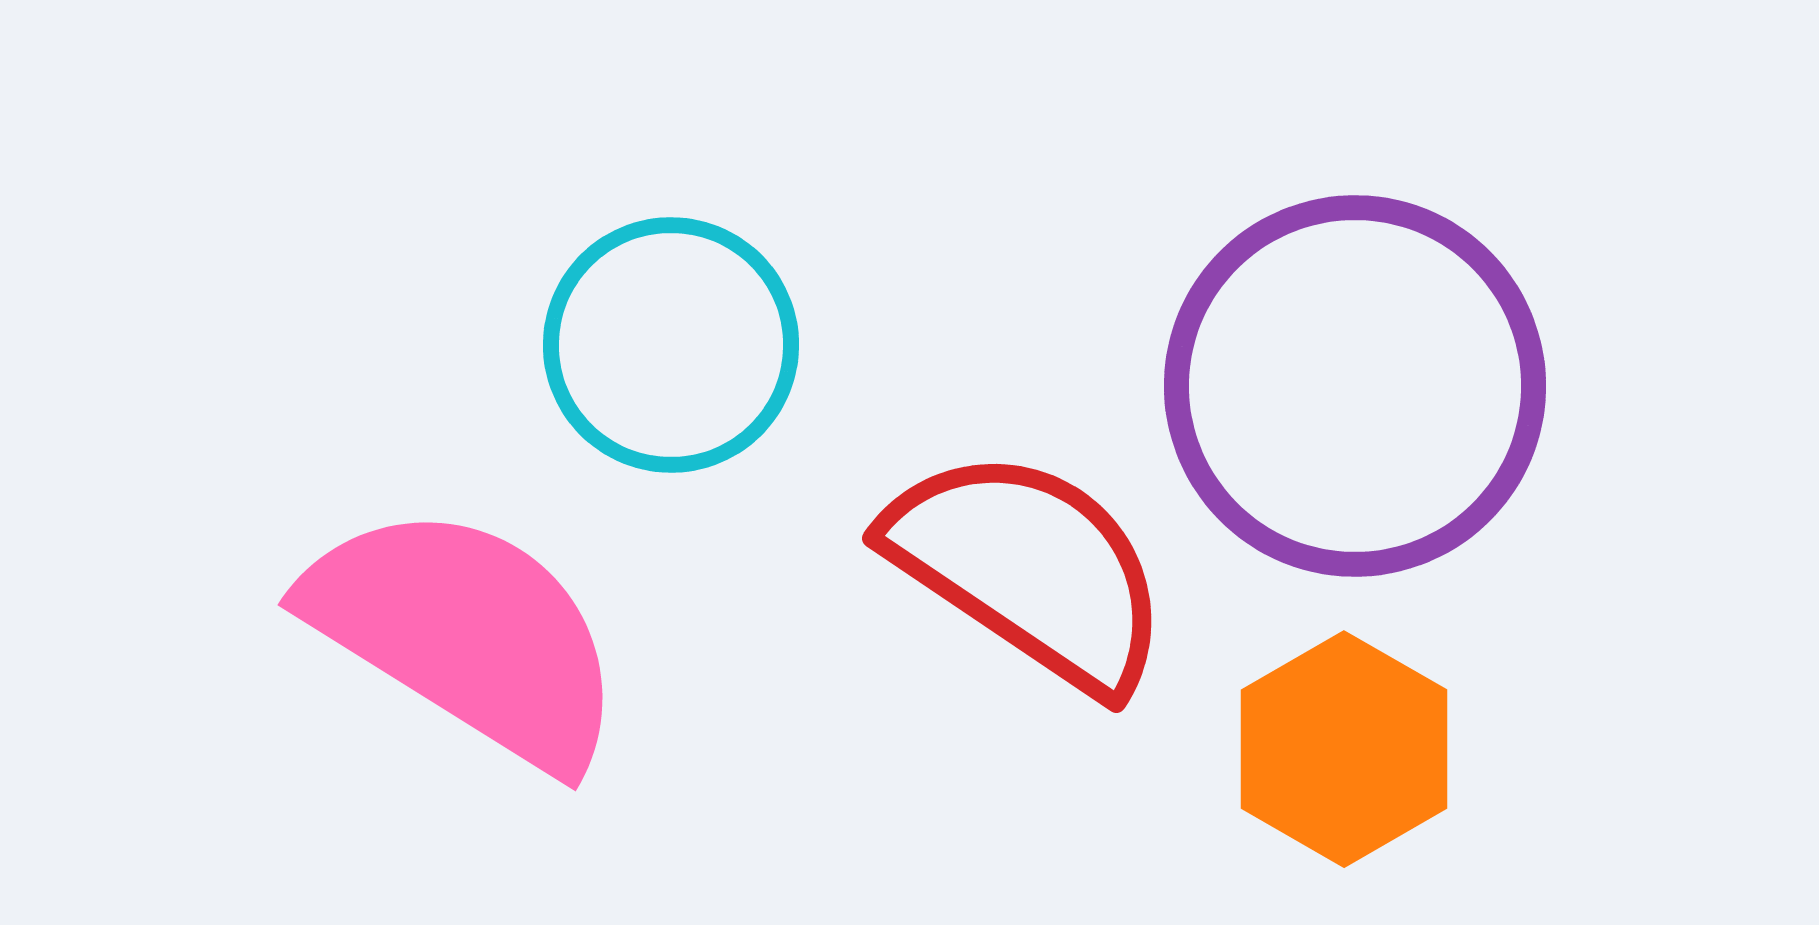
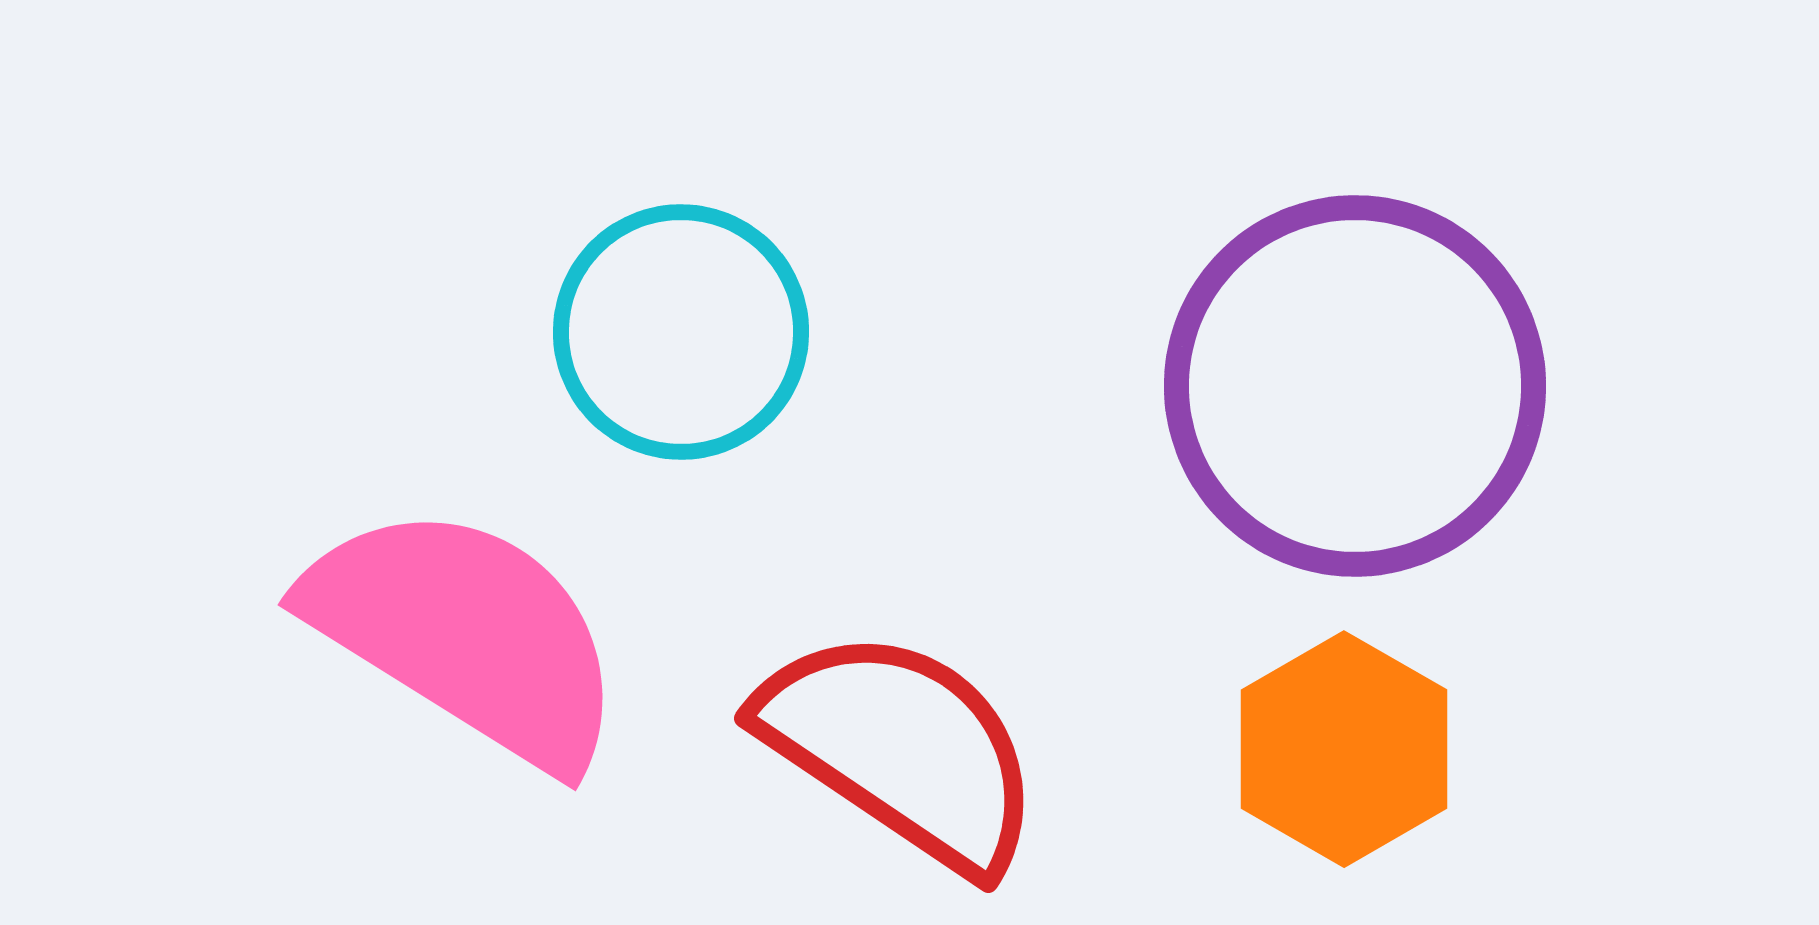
cyan circle: moved 10 px right, 13 px up
red semicircle: moved 128 px left, 180 px down
